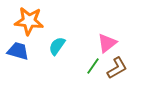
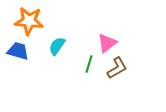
green line: moved 4 px left, 2 px up; rotated 18 degrees counterclockwise
